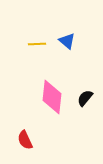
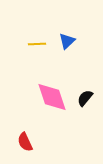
blue triangle: rotated 36 degrees clockwise
pink diamond: rotated 24 degrees counterclockwise
red semicircle: moved 2 px down
